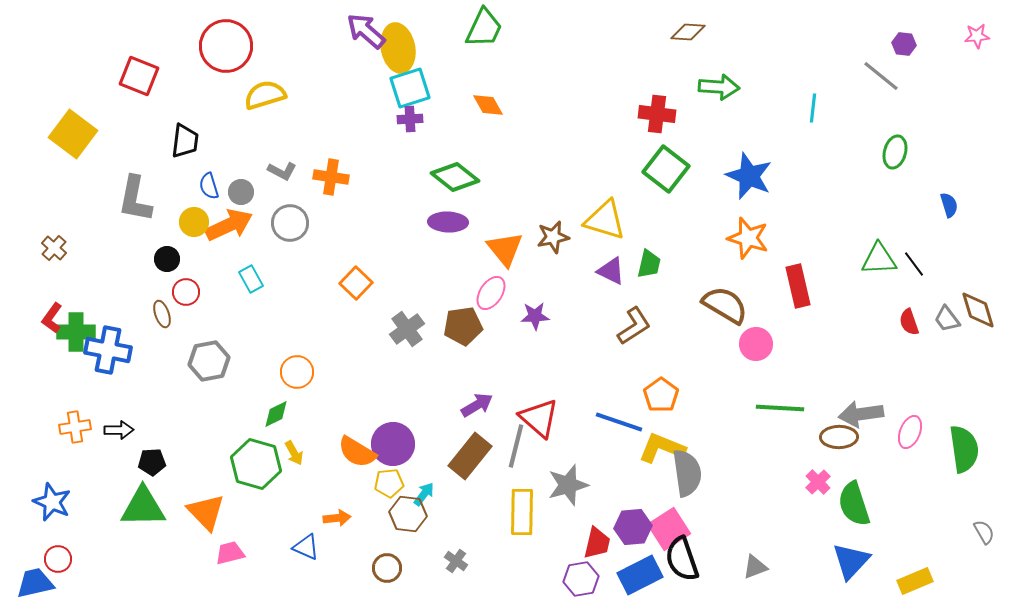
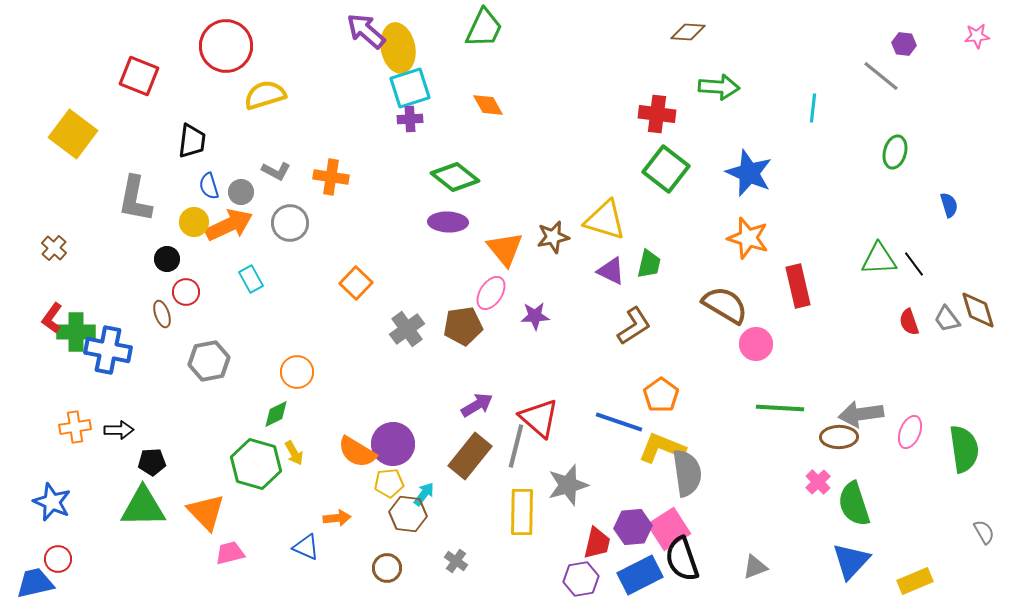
black trapezoid at (185, 141): moved 7 px right
gray L-shape at (282, 171): moved 6 px left
blue star at (749, 176): moved 3 px up
